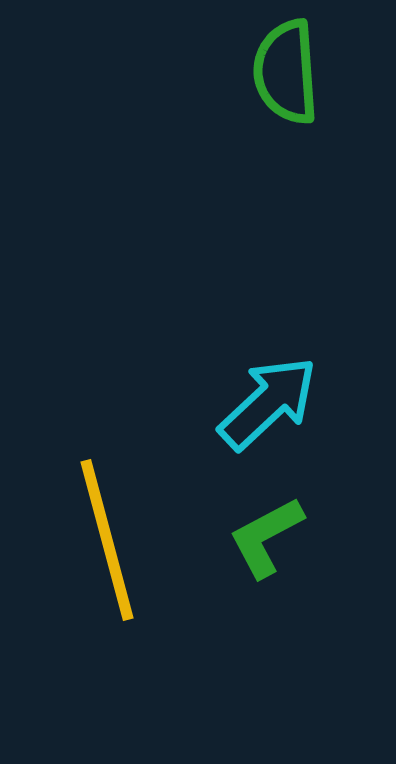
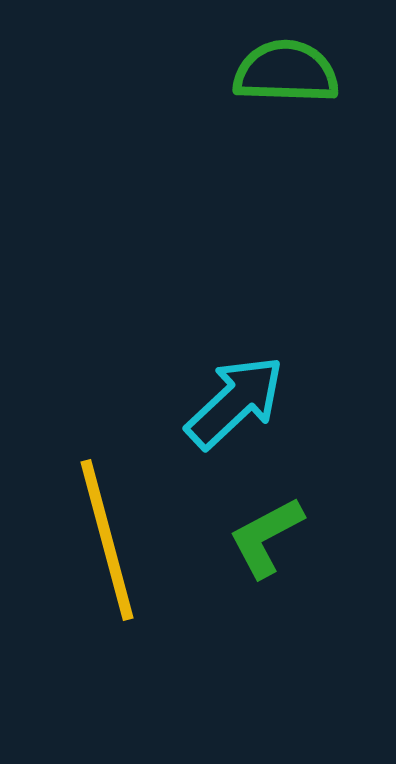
green semicircle: rotated 96 degrees clockwise
cyan arrow: moved 33 px left, 1 px up
